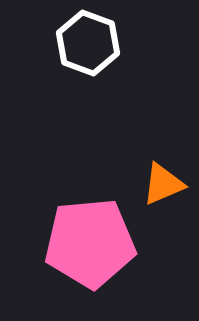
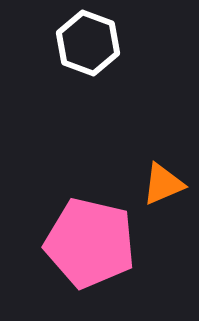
pink pentagon: rotated 18 degrees clockwise
